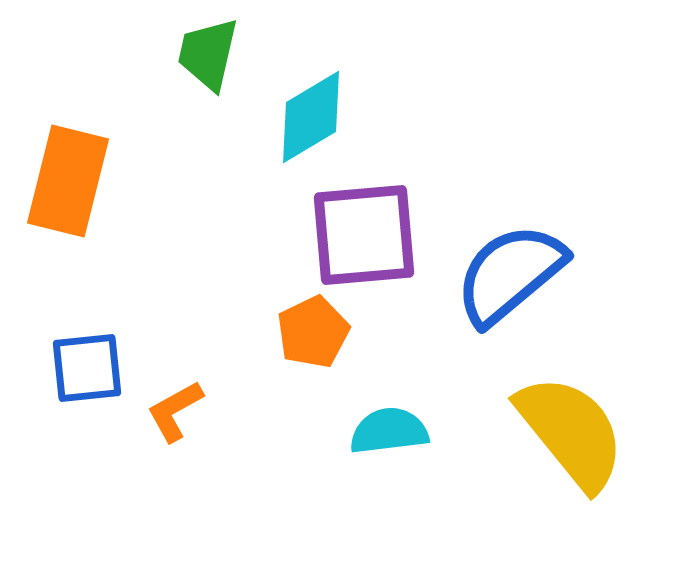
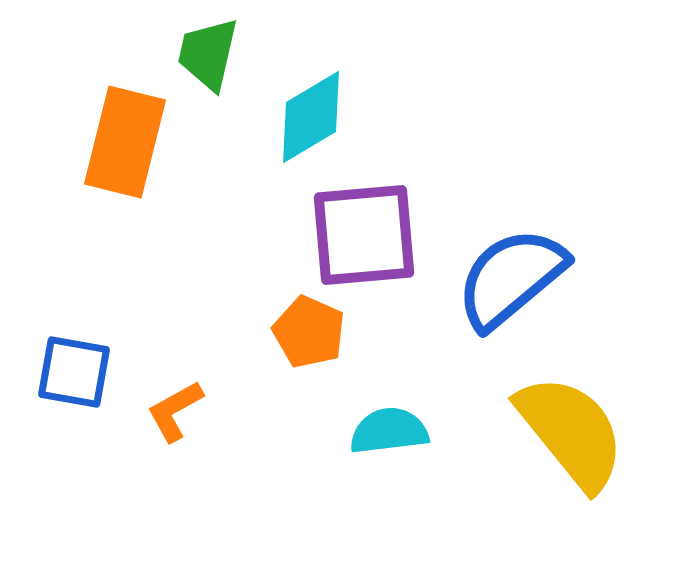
orange rectangle: moved 57 px right, 39 px up
blue semicircle: moved 1 px right, 4 px down
orange pentagon: moved 4 px left; rotated 22 degrees counterclockwise
blue square: moved 13 px left, 4 px down; rotated 16 degrees clockwise
